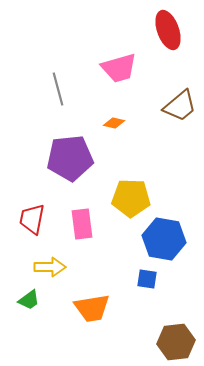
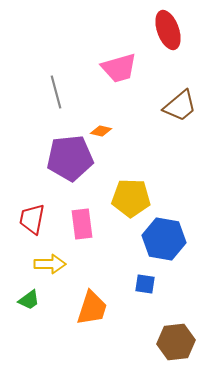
gray line: moved 2 px left, 3 px down
orange diamond: moved 13 px left, 8 px down
yellow arrow: moved 3 px up
blue square: moved 2 px left, 5 px down
orange trapezoid: rotated 63 degrees counterclockwise
